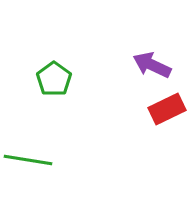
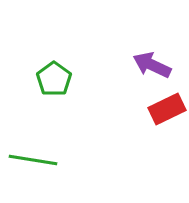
green line: moved 5 px right
